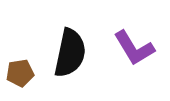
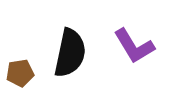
purple L-shape: moved 2 px up
